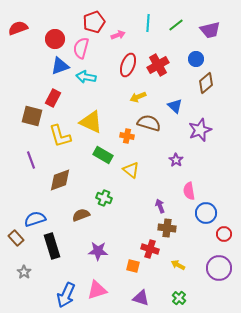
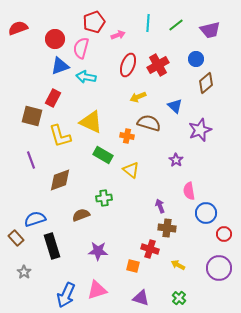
green cross at (104, 198): rotated 28 degrees counterclockwise
